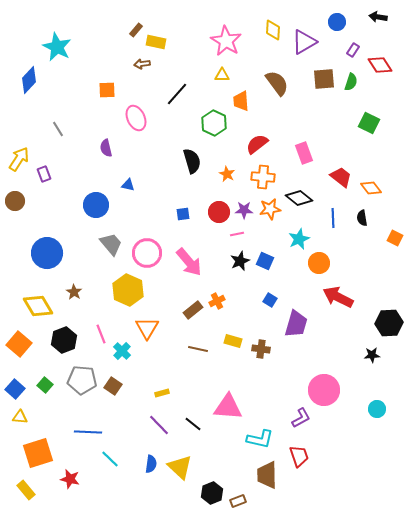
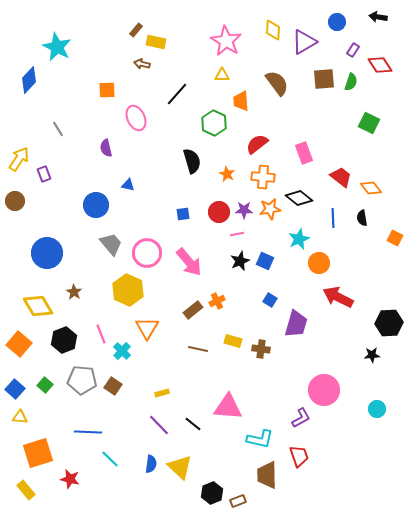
brown arrow at (142, 64): rotated 21 degrees clockwise
